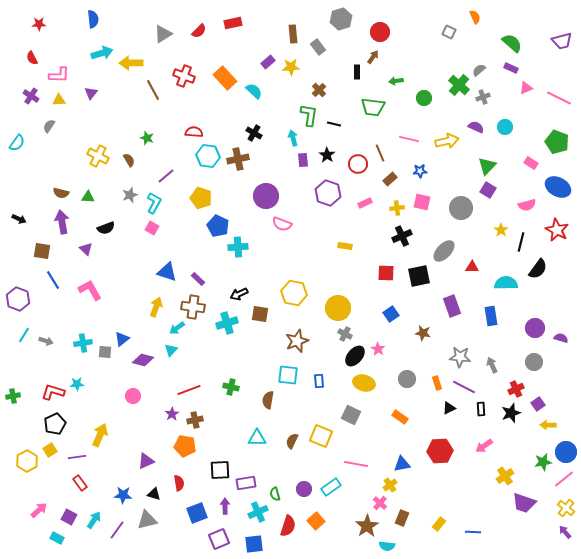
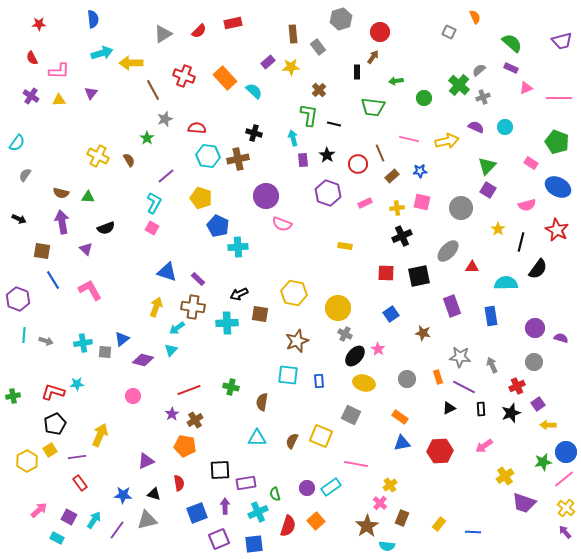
pink L-shape at (59, 75): moved 4 px up
pink line at (559, 98): rotated 25 degrees counterclockwise
gray semicircle at (49, 126): moved 24 px left, 49 px down
red semicircle at (194, 132): moved 3 px right, 4 px up
black cross at (254, 133): rotated 14 degrees counterclockwise
green star at (147, 138): rotated 16 degrees clockwise
brown rectangle at (390, 179): moved 2 px right, 3 px up
gray star at (130, 195): moved 35 px right, 76 px up
yellow star at (501, 230): moved 3 px left, 1 px up
gray ellipse at (444, 251): moved 4 px right
cyan cross at (227, 323): rotated 15 degrees clockwise
cyan line at (24, 335): rotated 28 degrees counterclockwise
orange rectangle at (437, 383): moved 1 px right, 6 px up
red cross at (516, 389): moved 1 px right, 3 px up
brown semicircle at (268, 400): moved 6 px left, 2 px down
brown cross at (195, 420): rotated 21 degrees counterclockwise
blue triangle at (402, 464): moved 21 px up
purple circle at (304, 489): moved 3 px right, 1 px up
